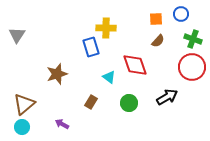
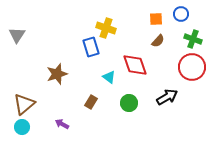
yellow cross: rotated 18 degrees clockwise
